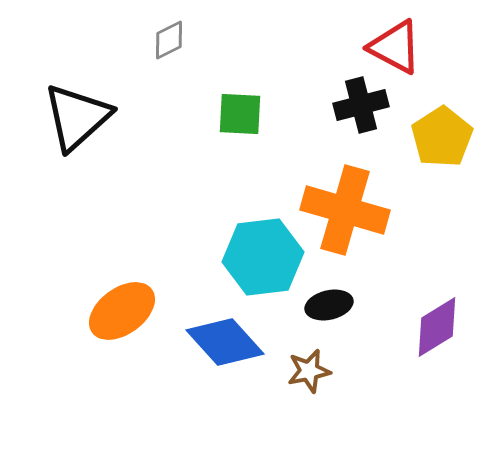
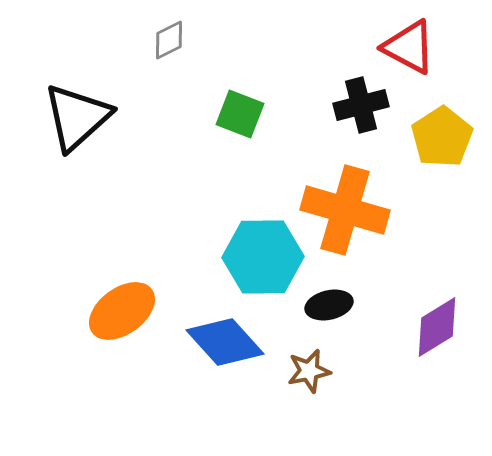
red triangle: moved 14 px right
green square: rotated 18 degrees clockwise
cyan hexagon: rotated 6 degrees clockwise
